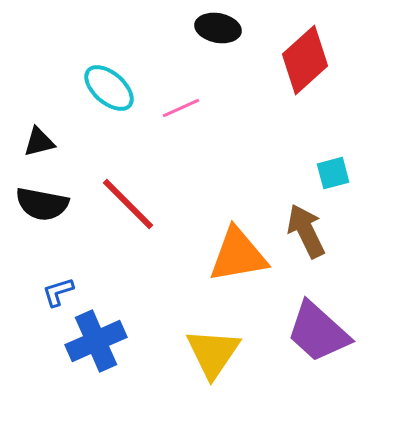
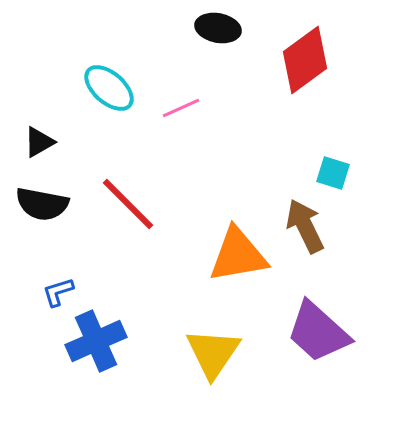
red diamond: rotated 6 degrees clockwise
black triangle: rotated 16 degrees counterclockwise
cyan square: rotated 32 degrees clockwise
brown arrow: moved 1 px left, 5 px up
